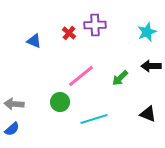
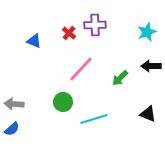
pink line: moved 7 px up; rotated 8 degrees counterclockwise
green circle: moved 3 px right
